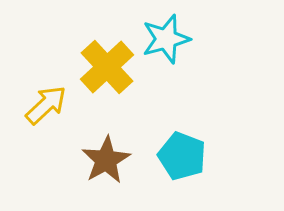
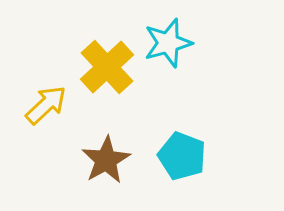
cyan star: moved 2 px right, 4 px down
